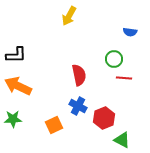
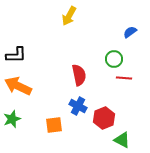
blue semicircle: rotated 136 degrees clockwise
green star: moved 1 px left; rotated 18 degrees counterclockwise
orange square: rotated 18 degrees clockwise
